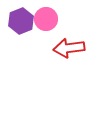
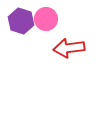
purple hexagon: rotated 20 degrees counterclockwise
